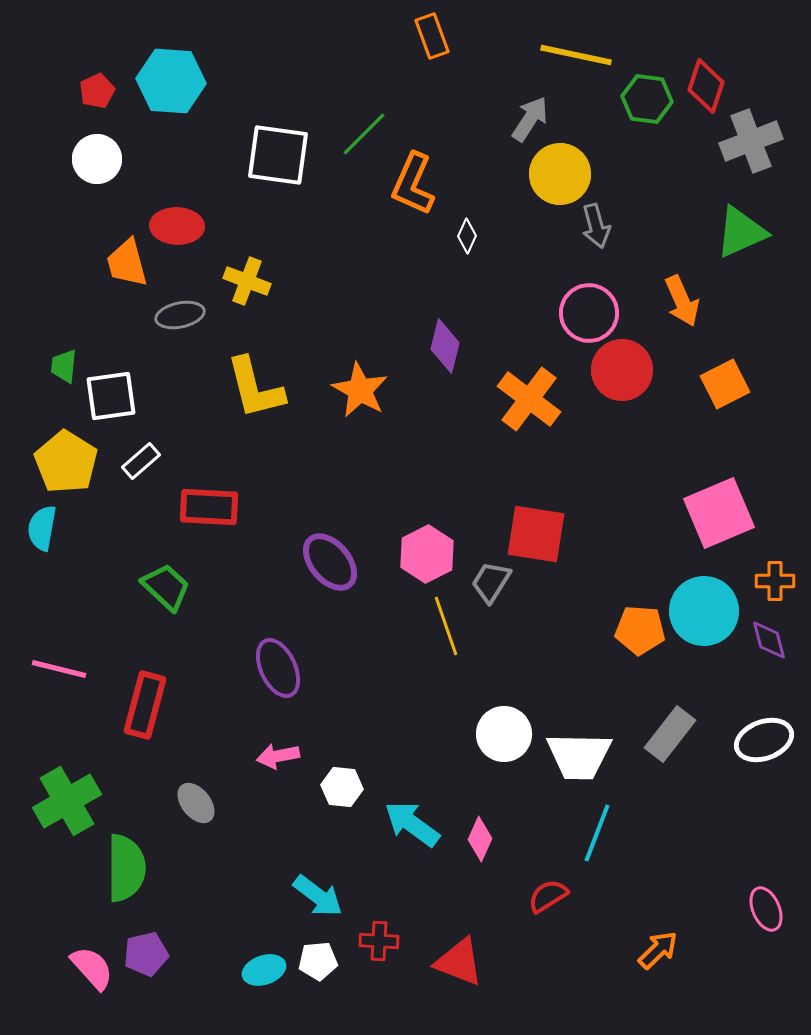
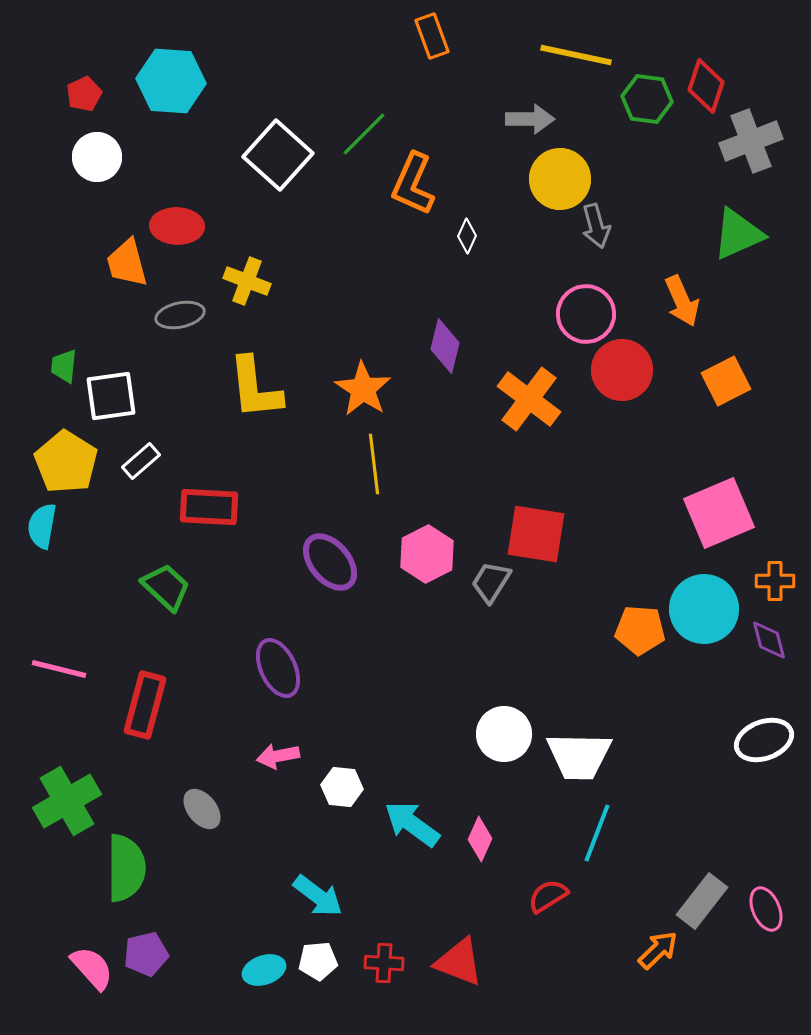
red pentagon at (97, 91): moved 13 px left, 3 px down
gray arrow at (530, 119): rotated 57 degrees clockwise
white square at (278, 155): rotated 34 degrees clockwise
white circle at (97, 159): moved 2 px up
yellow circle at (560, 174): moved 5 px down
green triangle at (741, 232): moved 3 px left, 2 px down
pink circle at (589, 313): moved 3 px left, 1 px down
orange square at (725, 384): moved 1 px right, 3 px up
yellow L-shape at (255, 388): rotated 8 degrees clockwise
orange star at (360, 390): moved 3 px right, 1 px up; rotated 4 degrees clockwise
cyan semicircle at (42, 528): moved 2 px up
cyan circle at (704, 611): moved 2 px up
yellow line at (446, 626): moved 72 px left, 162 px up; rotated 12 degrees clockwise
gray rectangle at (670, 734): moved 32 px right, 167 px down
gray ellipse at (196, 803): moved 6 px right, 6 px down
red cross at (379, 941): moved 5 px right, 22 px down
